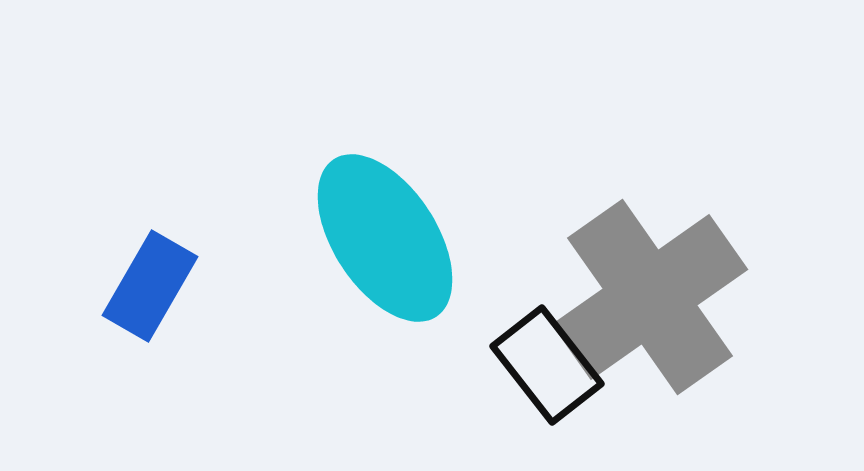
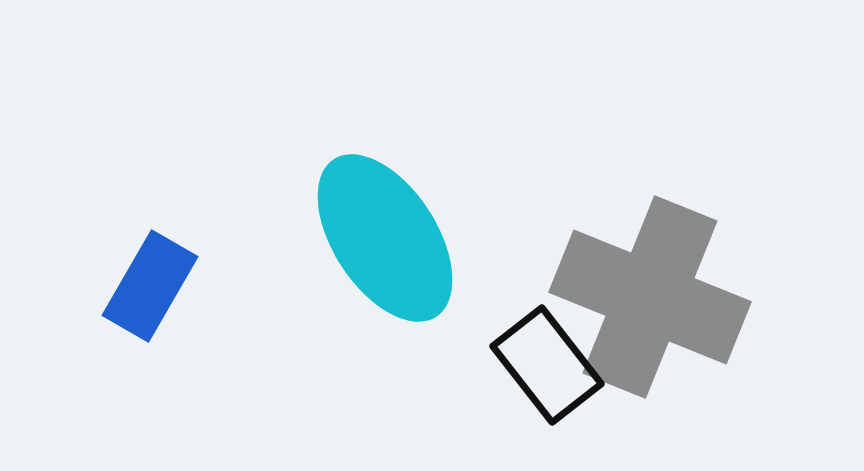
gray cross: rotated 33 degrees counterclockwise
